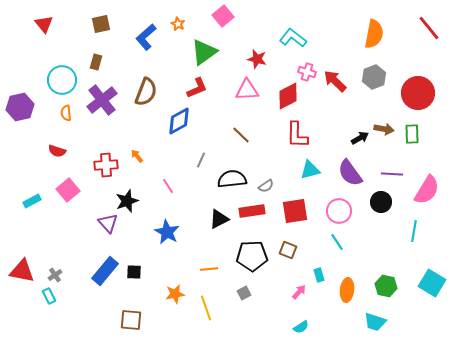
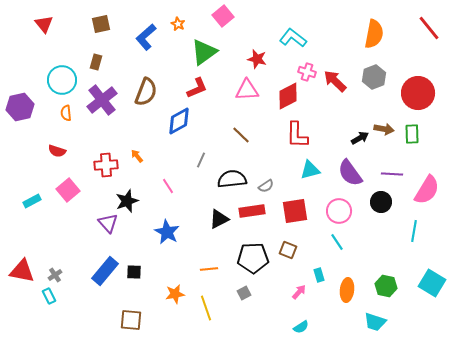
black pentagon at (252, 256): moved 1 px right, 2 px down
